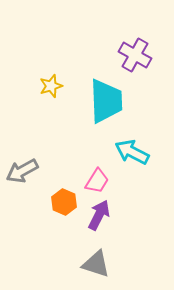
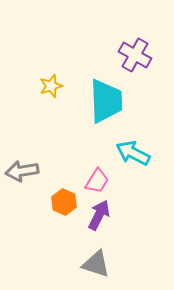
cyan arrow: moved 1 px right, 1 px down
gray arrow: rotated 20 degrees clockwise
